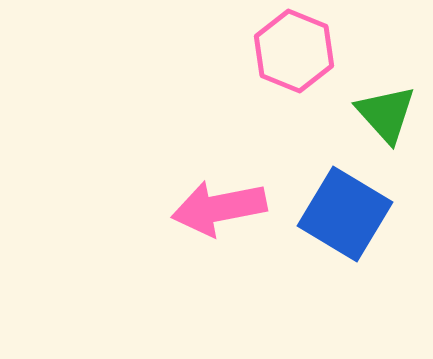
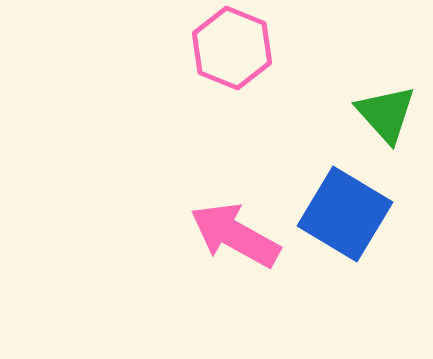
pink hexagon: moved 62 px left, 3 px up
pink arrow: moved 16 px right, 27 px down; rotated 40 degrees clockwise
